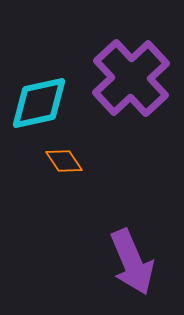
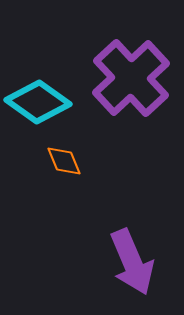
cyan diamond: moved 1 px left, 1 px up; rotated 48 degrees clockwise
orange diamond: rotated 12 degrees clockwise
